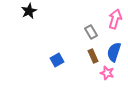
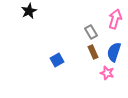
brown rectangle: moved 4 px up
